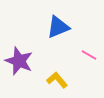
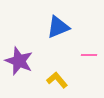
pink line: rotated 28 degrees counterclockwise
